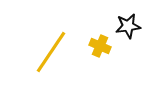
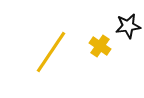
yellow cross: rotated 10 degrees clockwise
